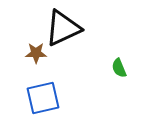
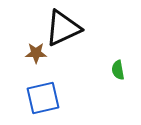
green semicircle: moved 1 px left, 2 px down; rotated 12 degrees clockwise
